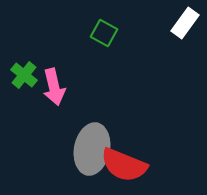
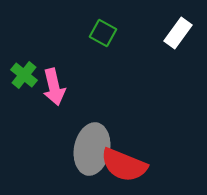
white rectangle: moved 7 px left, 10 px down
green square: moved 1 px left
